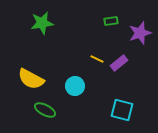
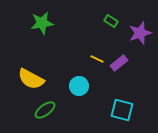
green rectangle: rotated 40 degrees clockwise
cyan circle: moved 4 px right
green ellipse: rotated 65 degrees counterclockwise
